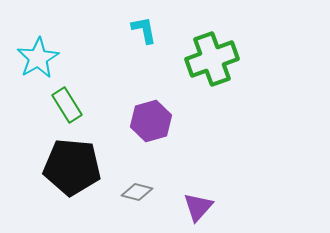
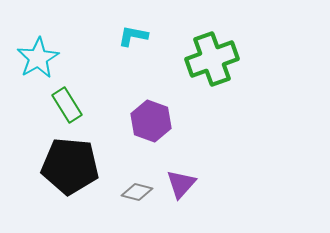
cyan L-shape: moved 11 px left, 6 px down; rotated 68 degrees counterclockwise
purple hexagon: rotated 24 degrees counterclockwise
black pentagon: moved 2 px left, 1 px up
purple triangle: moved 17 px left, 23 px up
